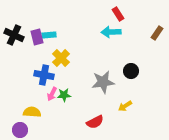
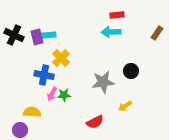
red rectangle: moved 1 px left, 1 px down; rotated 64 degrees counterclockwise
